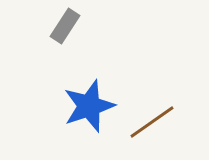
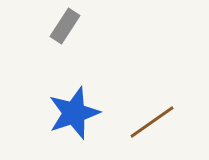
blue star: moved 15 px left, 7 px down
